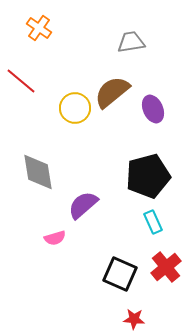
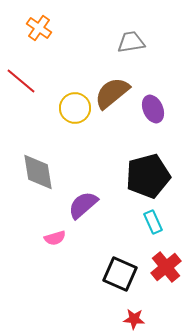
brown semicircle: moved 1 px down
